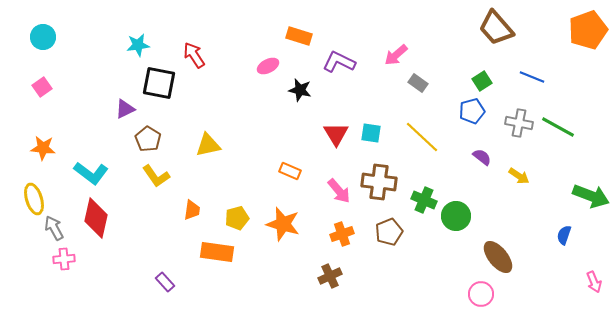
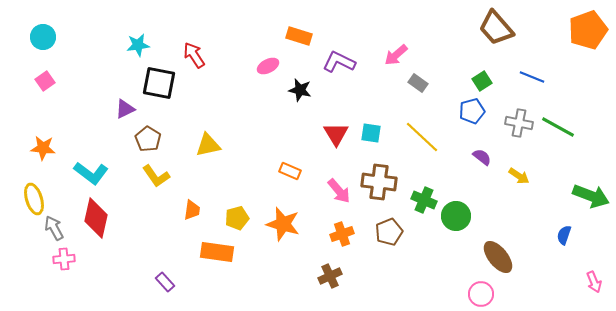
pink square at (42, 87): moved 3 px right, 6 px up
